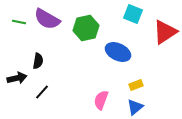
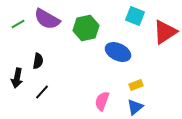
cyan square: moved 2 px right, 2 px down
green line: moved 1 px left, 2 px down; rotated 40 degrees counterclockwise
black arrow: rotated 114 degrees clockwise
pink semicircle: moved 1 px right, 1 px down
